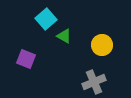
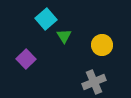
green triangle: rotated 28 degrees clockwise
purple square: rotated 24 degrees clockwise
